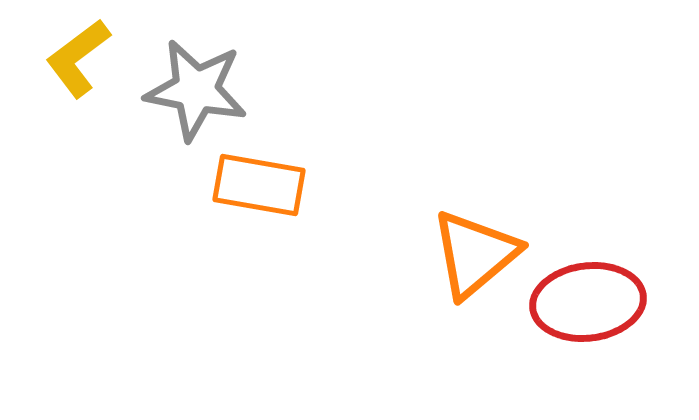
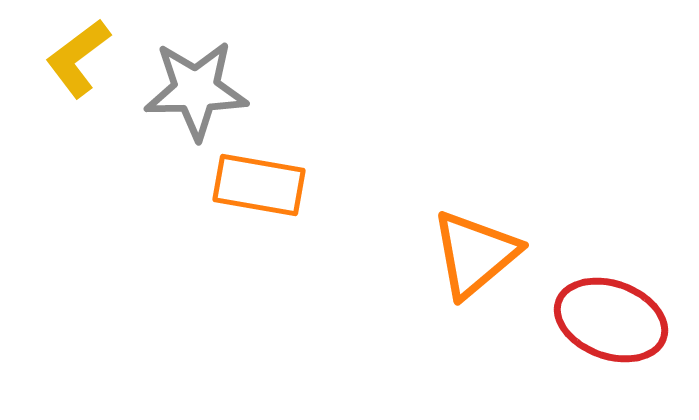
gray star: rotated 12 degrees counterclockwise
red ellipse: moved 23 px right, 18 px down; rotated 27 degrees clockwise
